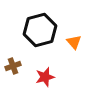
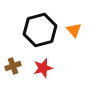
orange triangle: moved 12 px up
red star: moved 2 px left, 9 px up
